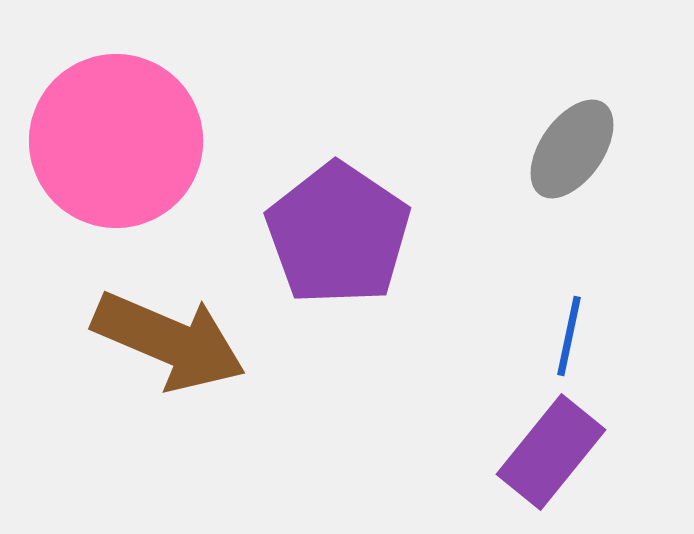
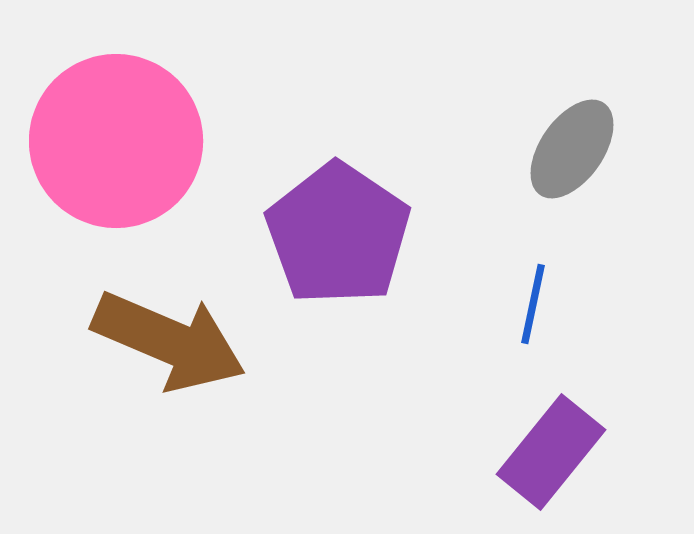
blue line: moved 36 px left, 32 px up
